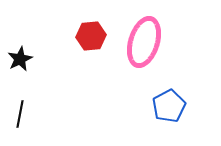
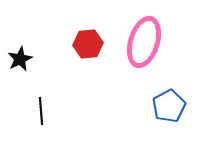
red hexagon: moved 3 px left, 8 px down
black line: moved 21 px right, 3 px up; rotated 16 degrees counterclockwise
